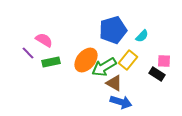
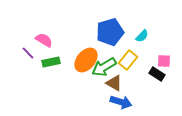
blue pentagon: moved 3 px left, 2 px down
